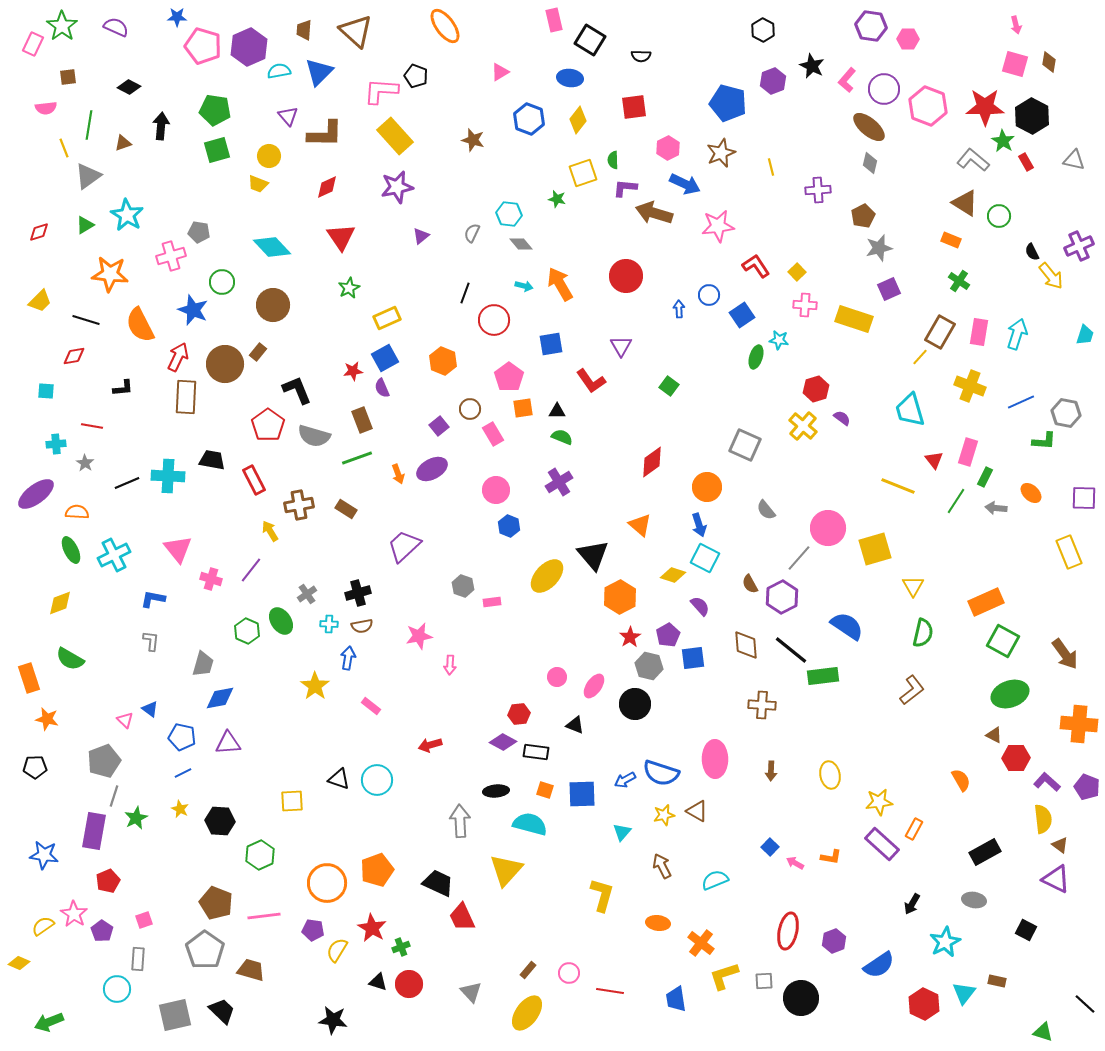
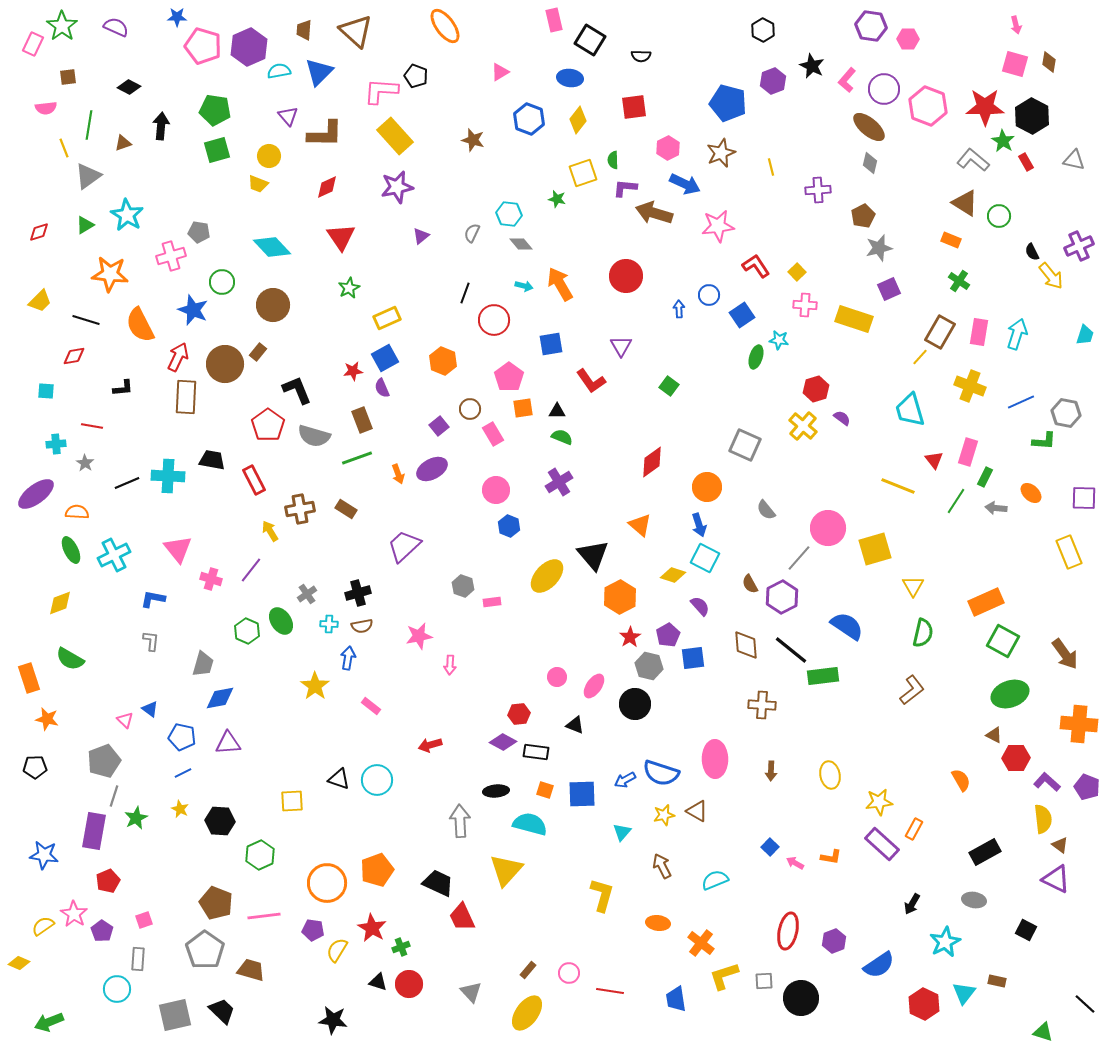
brown cross at (299, 505): moved 1 px right, 4 px down
